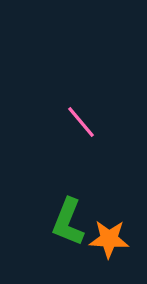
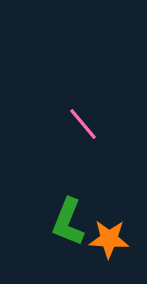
pink line: moved 2 px right, 2 px down
